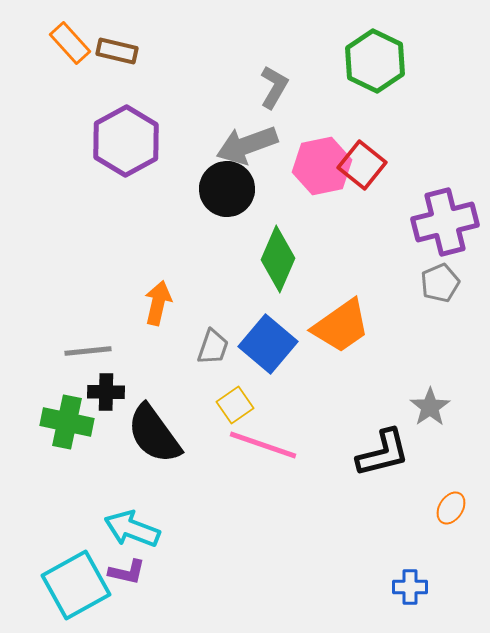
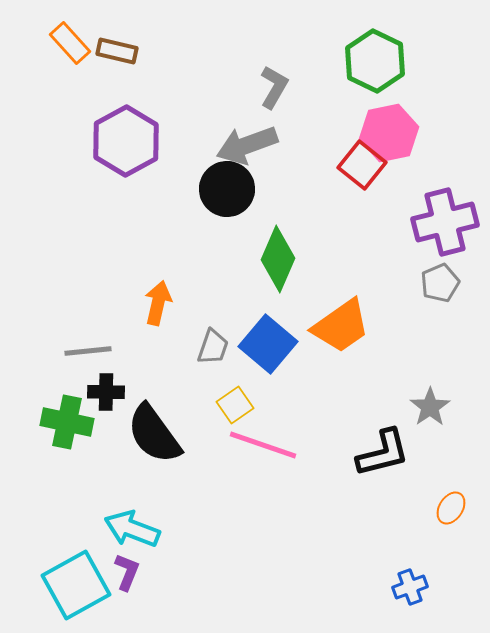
pink hexagon: moved 67 px right, 33 px up
purple L-shape: rotated 81 degrees counterclockwise
blue cross: rotated 20 degrees counterclockwise
